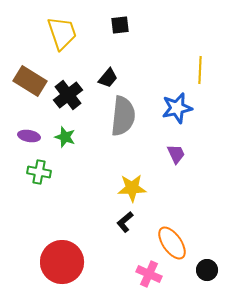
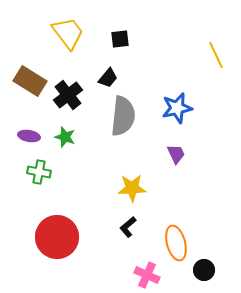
black square: moved 14 px down
yellow trapezoid: moved 6 px right; rotated 18 degrees counterclockwise
yellow line: moved 16 px right, 15 px up; rotated 28 degrees counterclockwise
black L-shape: moved 3 px right, 5 px down
orange ellipse: moved 4 px right; rotated 20 degrees clockwise
red circle: moved 5 px left, 25 px up
black circle: moved 3 px left
pink cross: moved 2 px left, 1 px down
